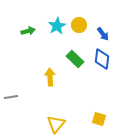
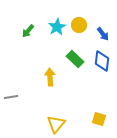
cyan star: moved 1 px down
green arrow: rotated 144 degrees clockwise
blue diamond: moved 2 px down
